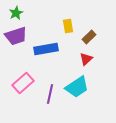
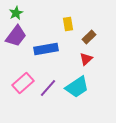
yellow rectangle: moved 2 px up
purple trapezoid: rotated 35 degrees counterclockwise
purple line: moved 2 px left, 6 px up; rotated 30 degrees clockwise
